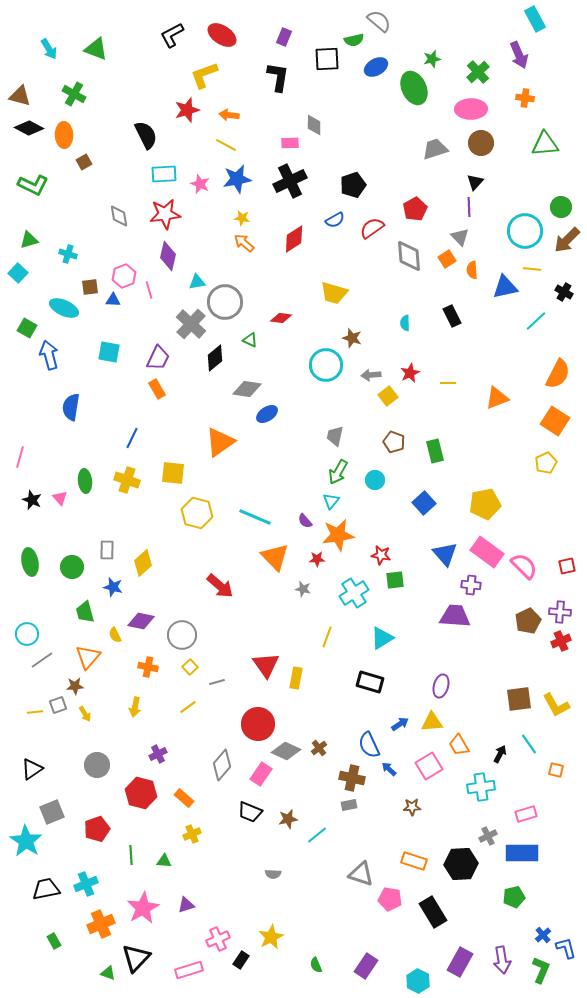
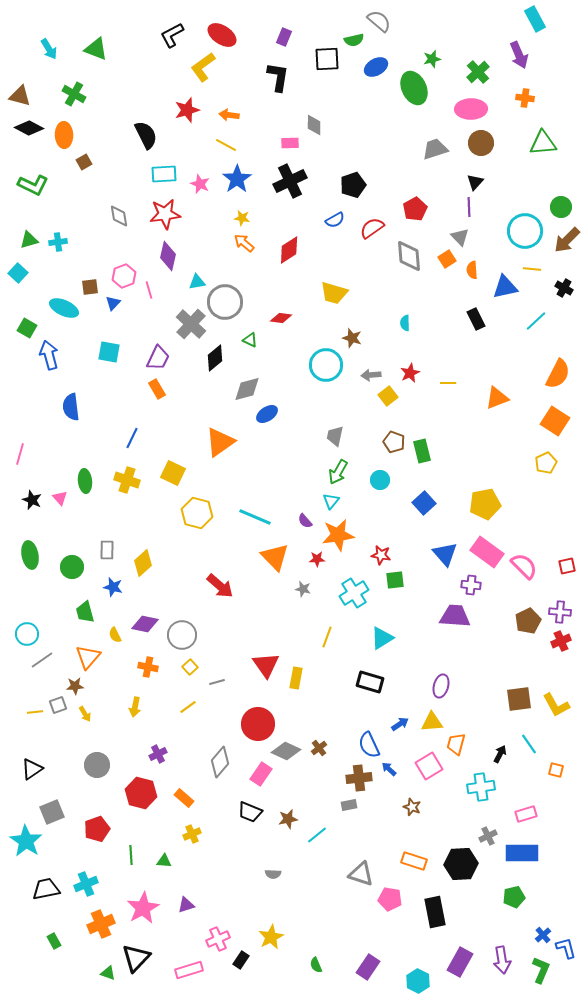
yellow L-shape at (204, 75): moved 1 px left, 8 px up; rotated 16 degrees counterclockwise
green triangle at (545, 144): moved 2 px left, 1 px up
blue star at (237, 179): rotated 24 degrees counterclockwise
red diamond at (294, 239): moved 5 px left, 11 px down
cyan cross at (68, 254): moved 10 px left, 12 px up; rotated 24 degrees counterclockwise
black cross at (564, 292): moved 4 px up
blue triangle at (113, 300): moved 3 px down; rotated 49 degrees counterclockwise
black rectangle at (452, 316): moved 24 px right, 3 px down
gray diamond at (247, 389): rotated 24 degrees counterclockwise
blue semicircle at (71, 407): rotated 16 degrees counterclockwise
green rectangle at (435, 451): moved 13 px left
pink line at (20, 457): moved 3 px up
yellow square at (173, 473): rotated 20 degrees clockwise
cyan circle at (375, 480): moved 5 px right
green ellipse at (30, 562): moved 7 px up
purple diamond at (141, 621): moved 4 px right, 3 px down
orange trapezoid at (459, 745): moved 3 px left, 1 px up; rotated 45 degrees clockwise
gray diamond at (222, 765): moved 2 px left, 3 px up
brown cross at (352, 778): moved 7 px right; rotated 20 degrees counterclockwise
brown star at (412, 807): rotated 24 degrees clockwise
black rectangle at (433, 912): moved 2 px right; rotated 20 degrees clockwise
purple rectangle at (366, 966): moved 2 px right, 1 px down
